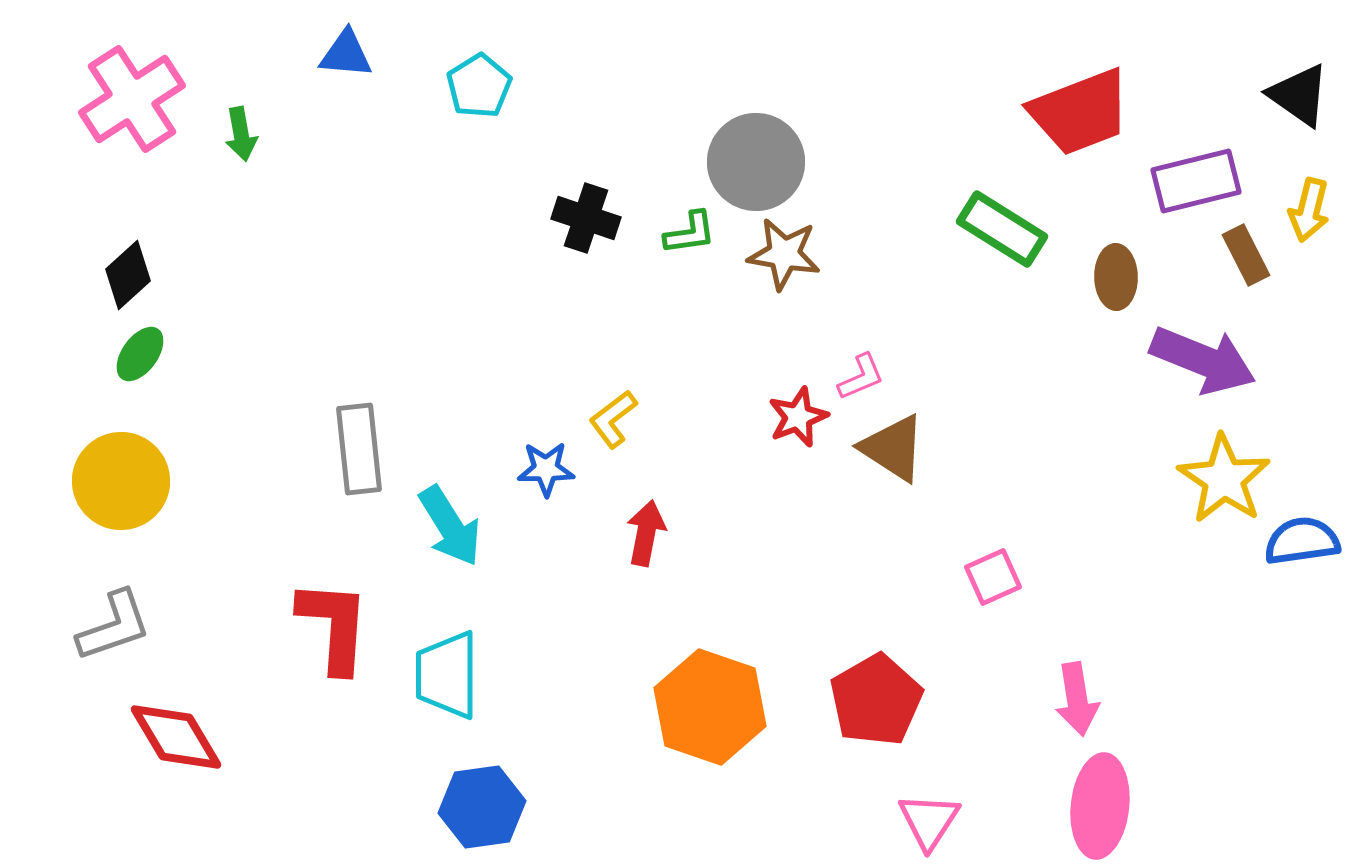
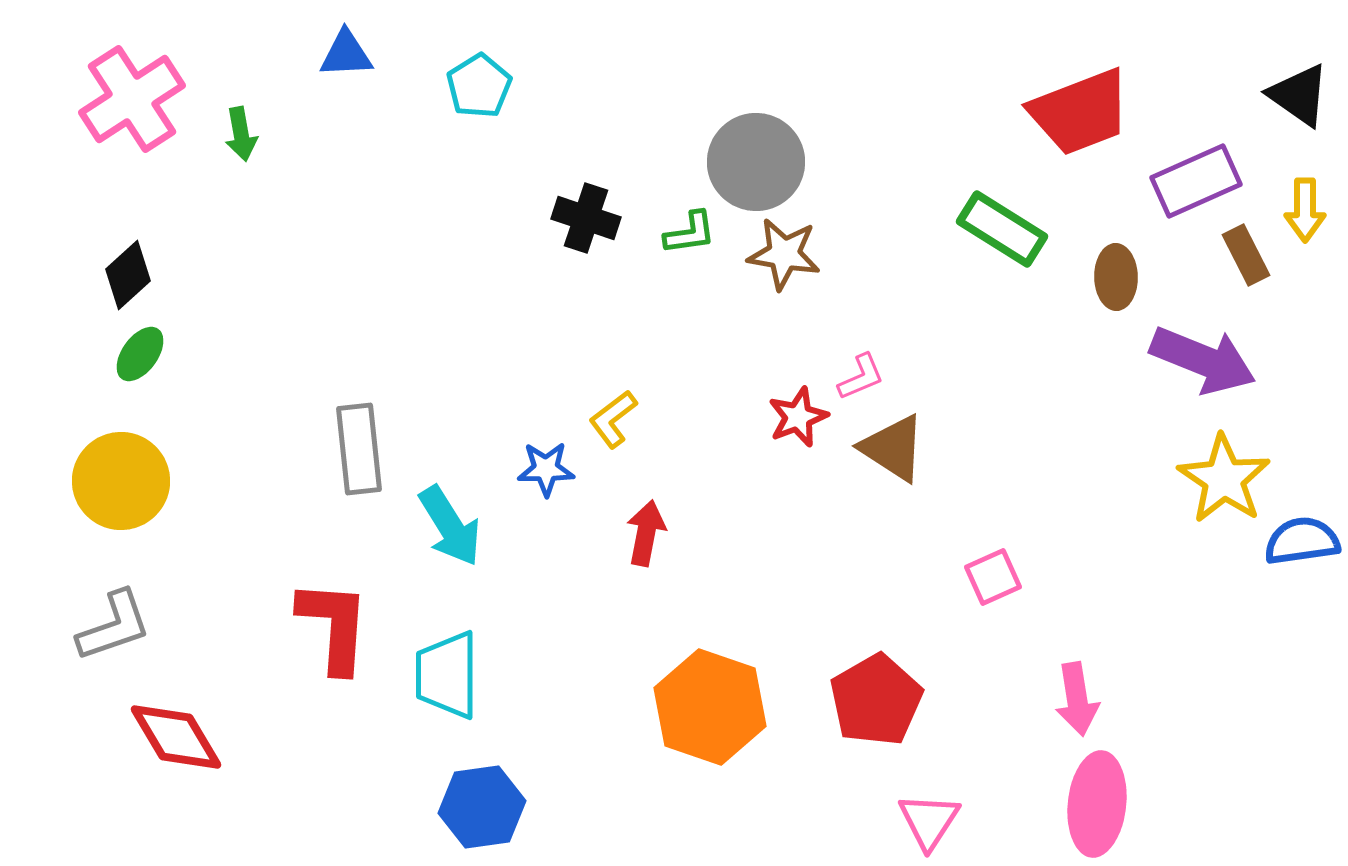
blue triangle: rotated 8 degrees counterclockwise
purple rectangle: rotated 10 degrees counterclockwise
yellow arrow: moved 4 px left; rotated 14 degrees counterclockwise
pink ellipse: moved 3 px left, 2 px up
